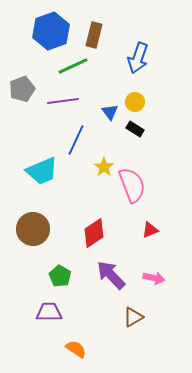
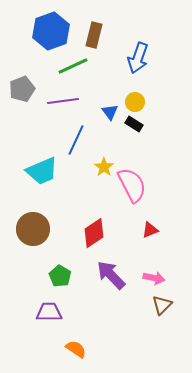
black rectangle: moved 1 px left, 5 px up
pink semicircle: rotated 6 degrees counterclockwise
brown triangle: moved 29 px right, 12 px up; rotated 15 degrees counterclockwise
